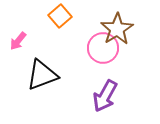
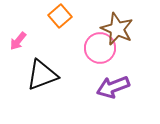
brown star: rotated 16 degrees counterclockwise
pink circle: moved 3 px left
purple arrow: moved 8 px right, 9 px up; rotated 40 degrees clockwise
